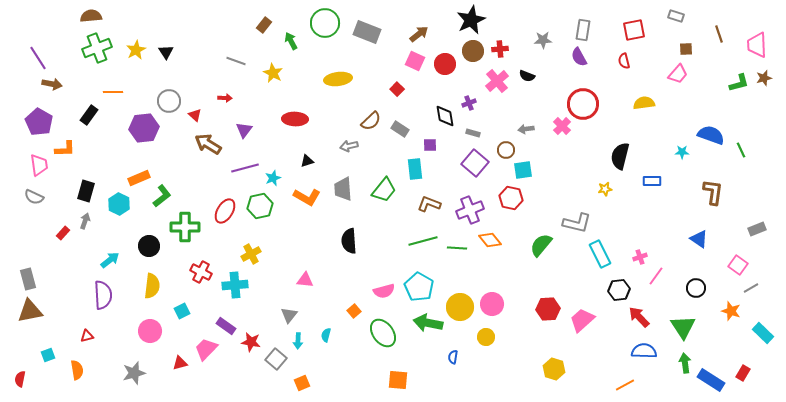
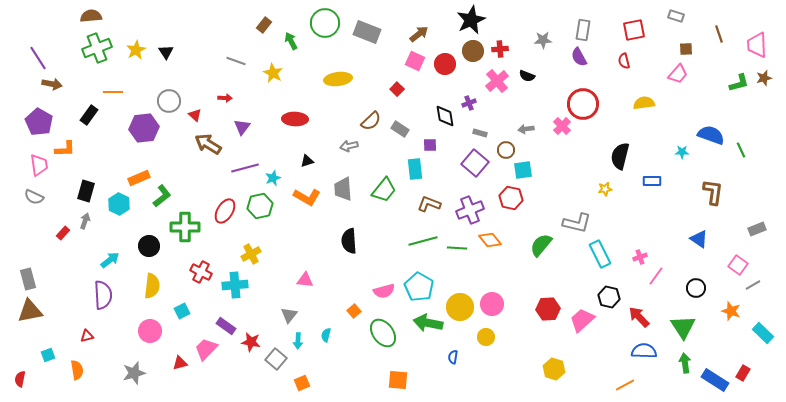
purple triangle at (244, 130): moved 2 px left, 3 px up
gray rectangle at (473, 133): moved 7 px right
gray line at (751, 288): moved 2 px right, 3 px up
black hexagon at (619, 290): moved 10 px left, 7 px down; rotated 20 degrees clockwise
blue rectangle at (711, 380): moved 4 px right
